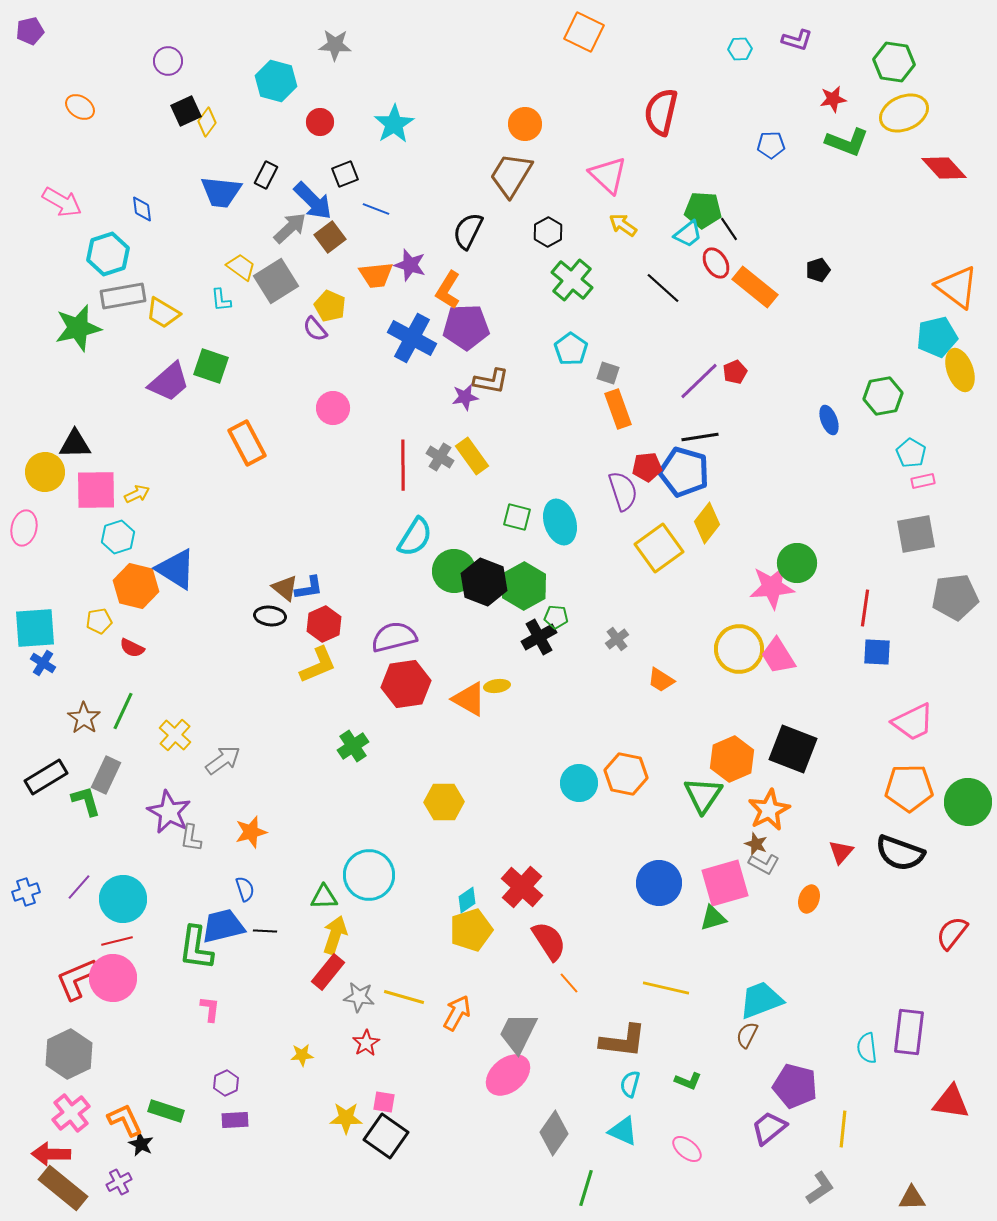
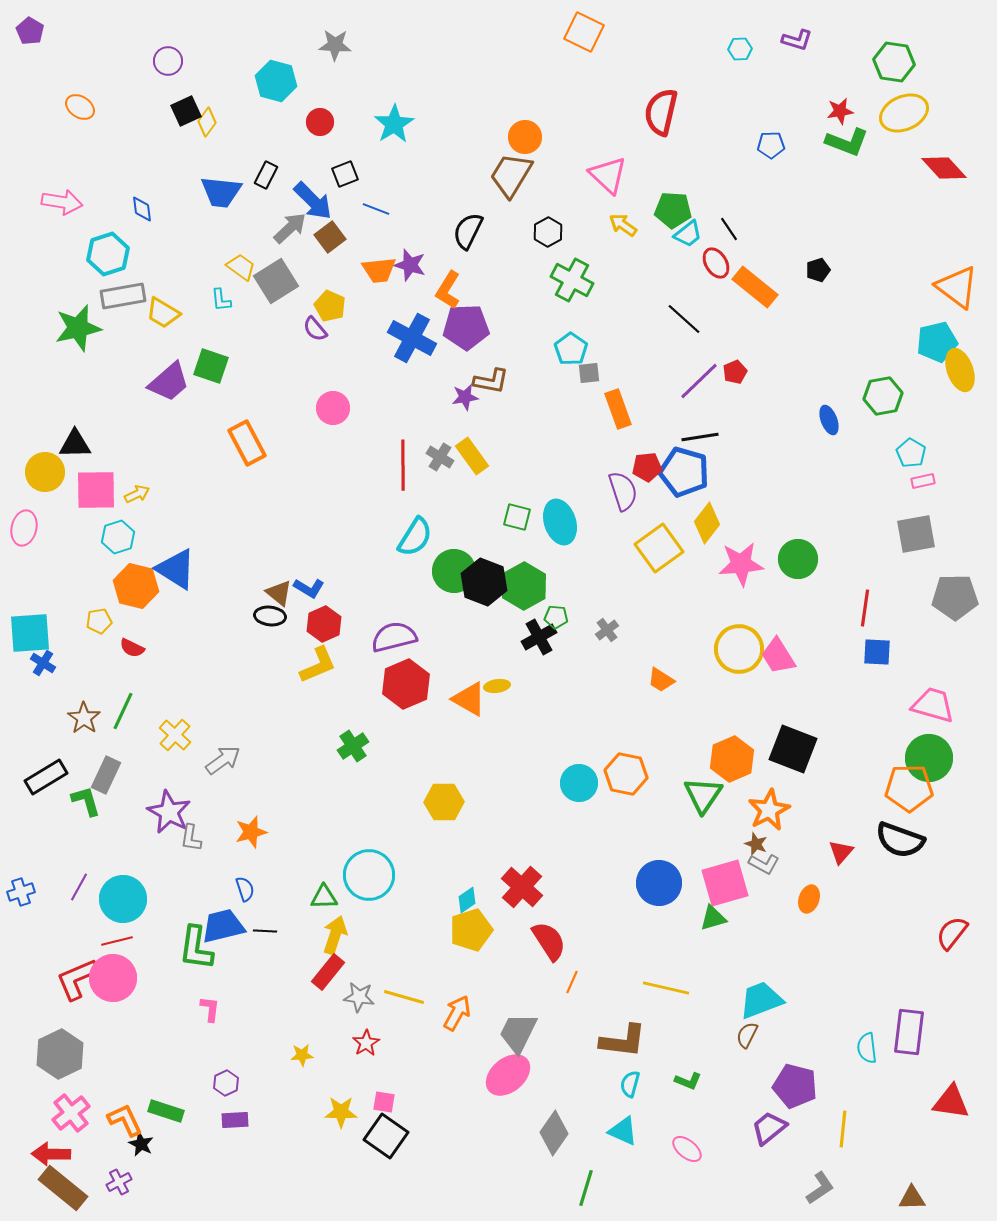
purple pentagon at (30, 31): rotated 28 degrees counterclockwise
red star at (833, 99): moved 7 px right, 12 px down
orange circle at (525, 124): moved 13 px down
pink arrow at (62, 202): rotated 21 degrees counterclockwise
green pentagon at (703, 210): moved 30 px left
orange trapezoid at (376, 275): moved 3 px right, 5 px up
green cross at (572, 280): rotated 12 degrees counterclockwise
black line at (663, 288): moved 21 px right, 31 px down
cyan pentagon at (937, 337): moved 5 px down
gray square at (608, 373): moved 19 px left; rotated 25 degrees counterclockwise
green circle at (797, 563): moved 1 px right, 4 px up
pink star at (772, 587): moved 31 px left, 23 px up
brown triangle at (285, 588): moved 6 px left, 5 px down
blue L-shape at (309, 588): rotated 40 degrees clockwise
gray pentagon at (955, 597): rotated 6 degrees clockwise
cyan square at (35, 628): moved 5 px left, 5 px down
gray cross at (617, 639): moved 10 px left, 9 px up
red hexagon at (406, 684): rotated 15 degrees counterclockwise
pink trapezoid at (913, 722): moved 20 px right, 17 px up; rotated 138 degrees counterclockwise
green circle at (968, 802): moved 39 px left, 44 px up
black semicircle at (900, 853): moved 13 px up
purple line at (79, 887): rotated 12 degrees counterclockwise
blue cross at (26, 892): moved 5 px left
orange line at (569, 983): moved 3 px right, 1 px up; rotated 65 degrees clockwise
gray hexagon at (69, 1054): moved 9 px left
yellow star at (346, 1118): moved 5 px left, 6 px up
